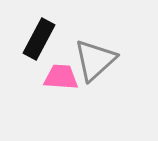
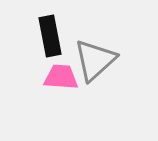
black rectangle: moved 11 px right, 3 px up; rotated 39 degrees counterclockwise
